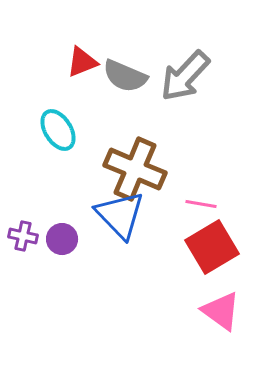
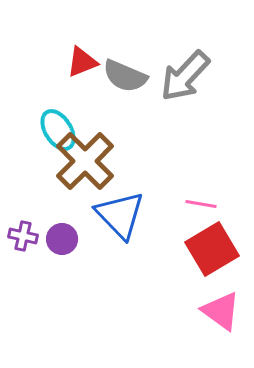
brown cross: moved 50 px left, 8 px up; rotated 22 degrees clockwise
red square: moved 2 px down
